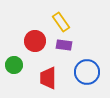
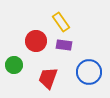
red circle: moved 1 px right
blue circle: moved 2 px right
red trapezoid: rotated 20 degrees clockwise
